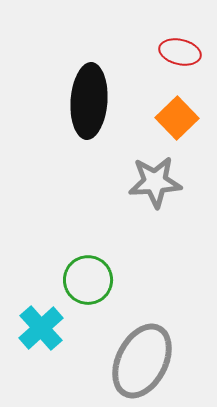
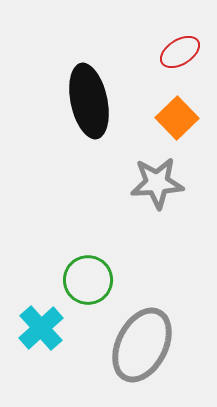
red ellipse: rotated 45 degrees counterclockwise
black ellipse: rotated 16 degrees counterclockwise
gray star: moved 2 px right, 1 px down
gray ellipse: moved 16 px up
